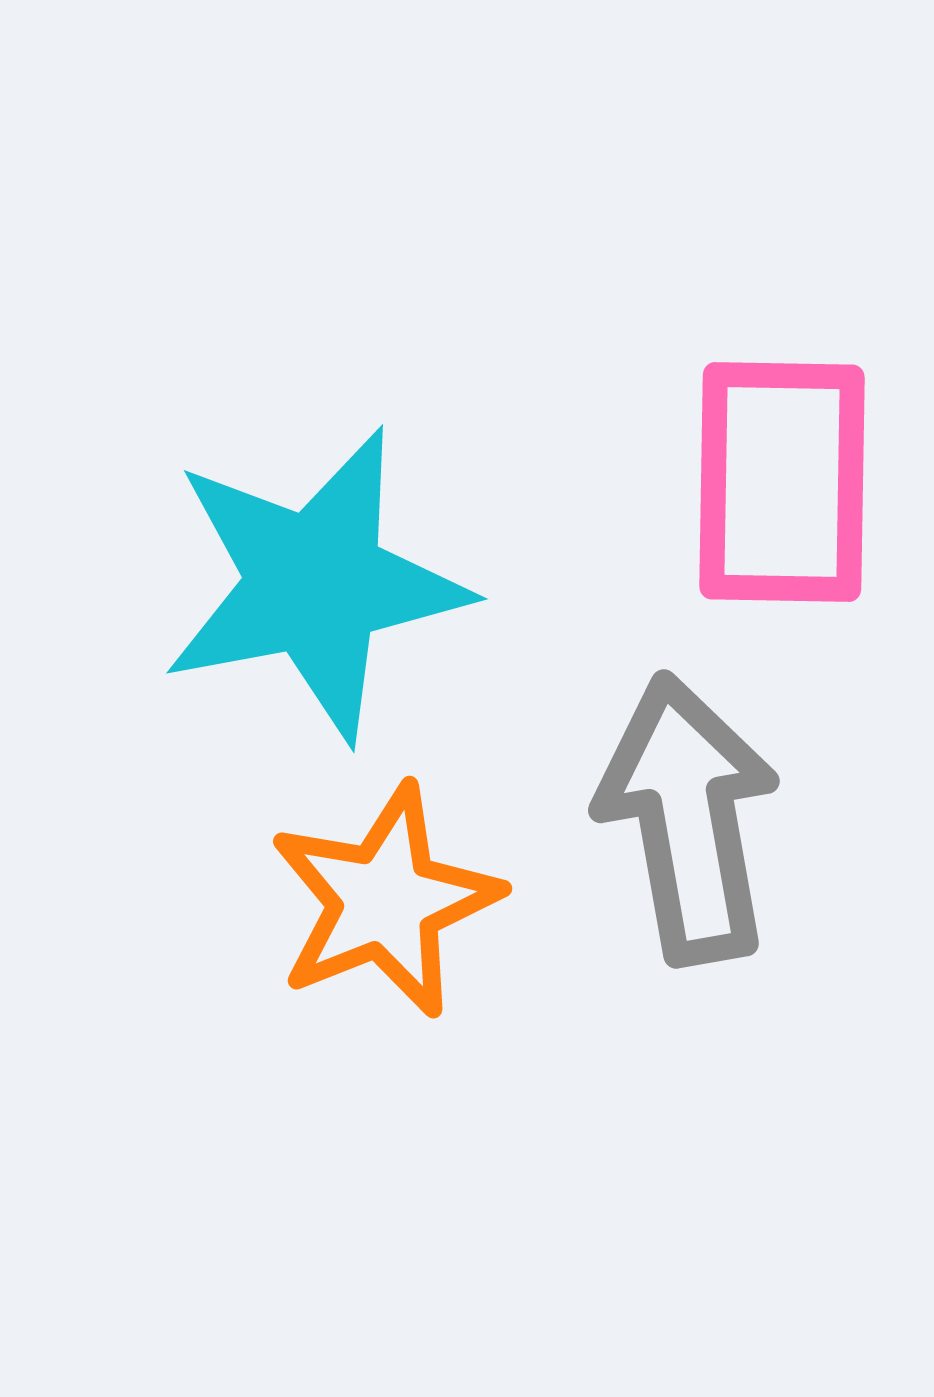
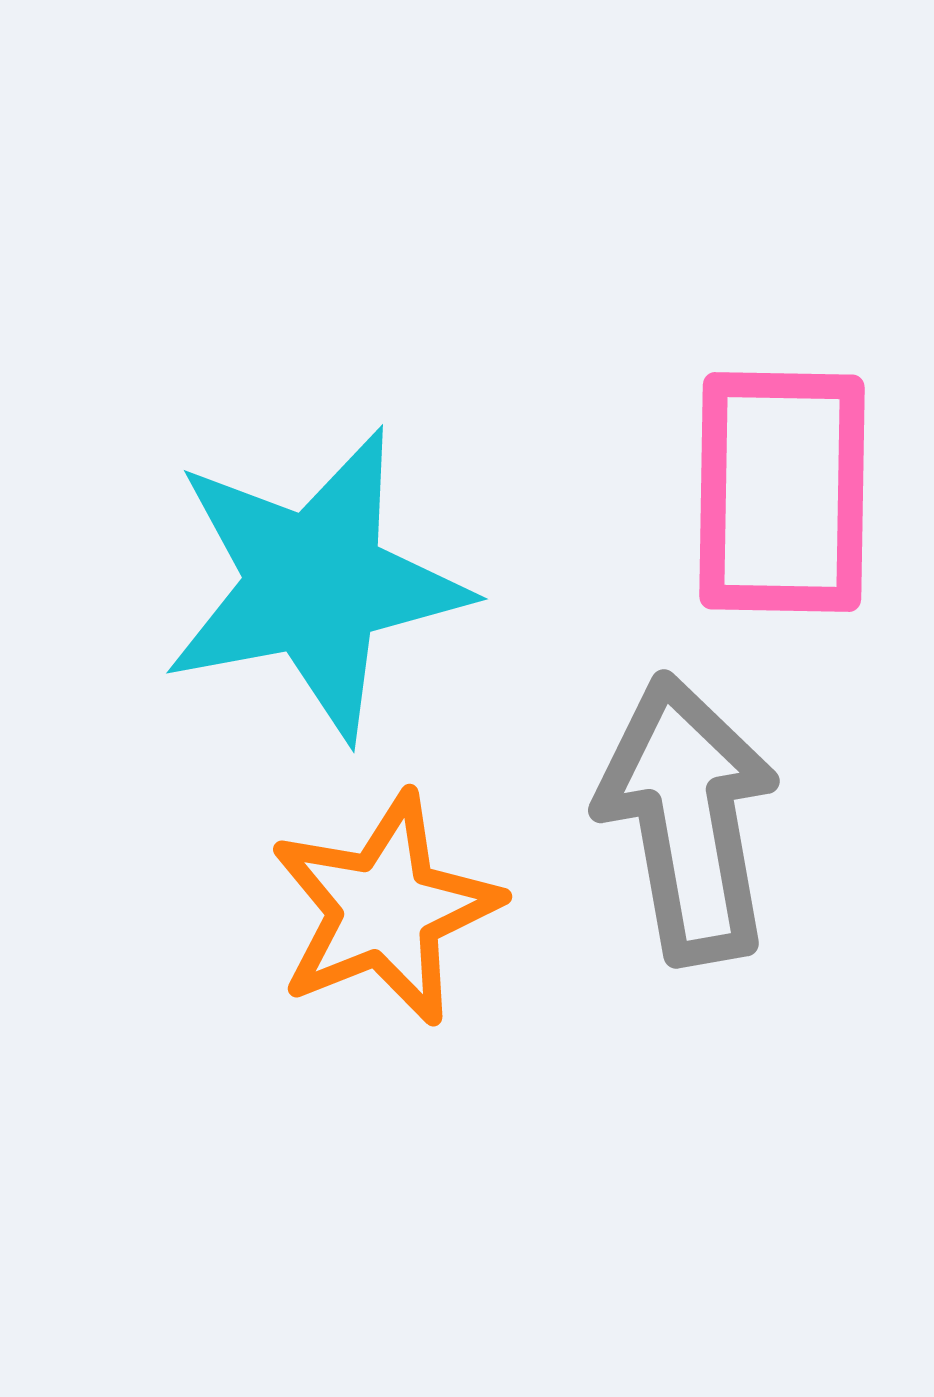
pink rectangle: moved 10 px down
orange star: moved 8 px down
